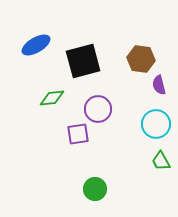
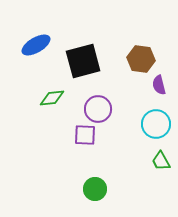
purple square: moved 7 px right, 1 px down; rotated 10 degrees clockwise
